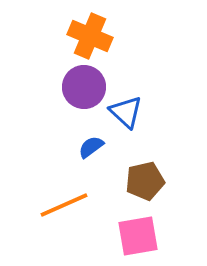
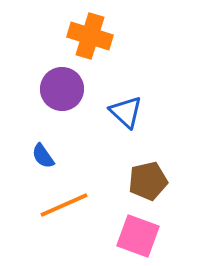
orange cross: rotated 6 degrees counterclockwise
purple circle: moved 22 px left, 2 px down
blue semicircle: moved 48 px left, 9 px down; rotated 88 degrees counterclockwise
brown pentagon: moved 3 px right
pink square: rotated 30 degrees clockwise
